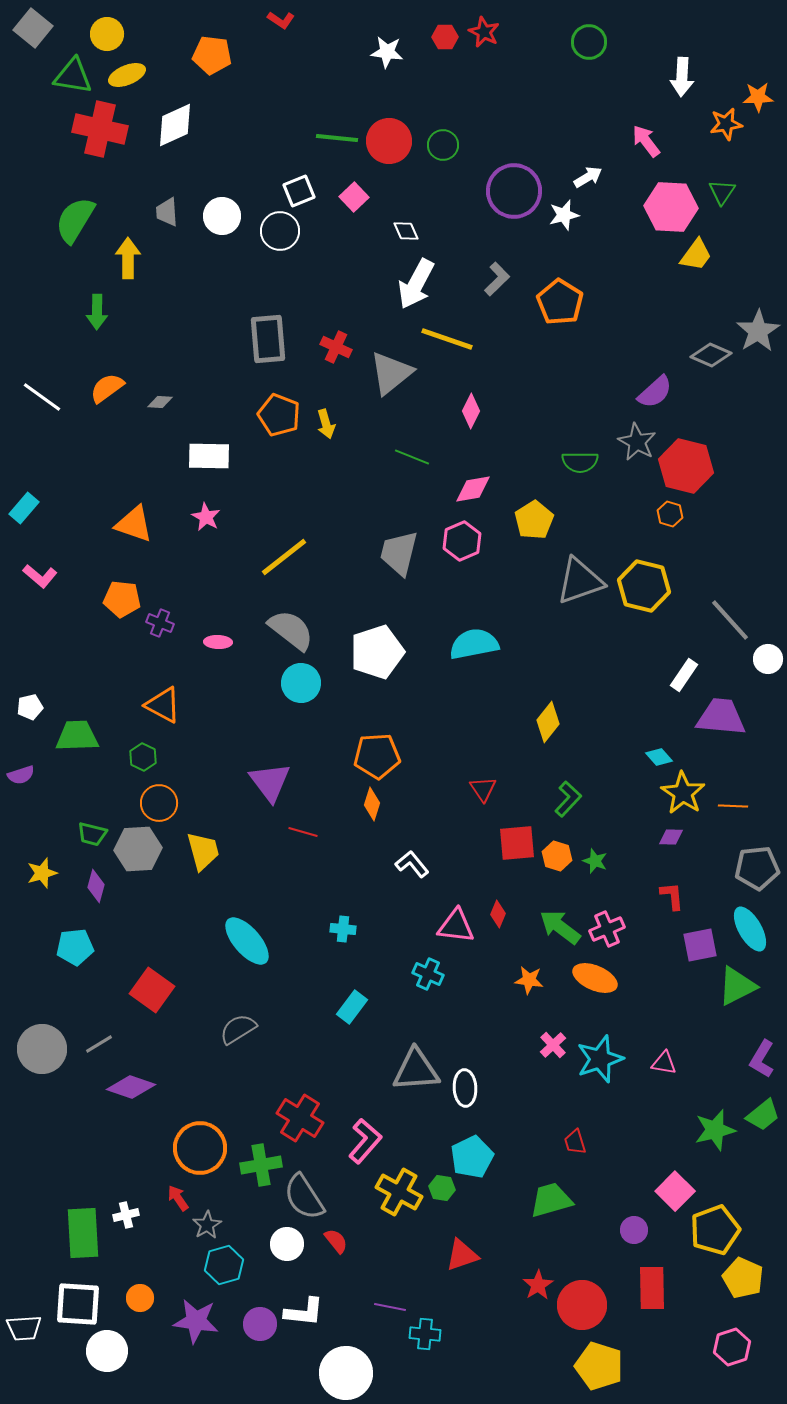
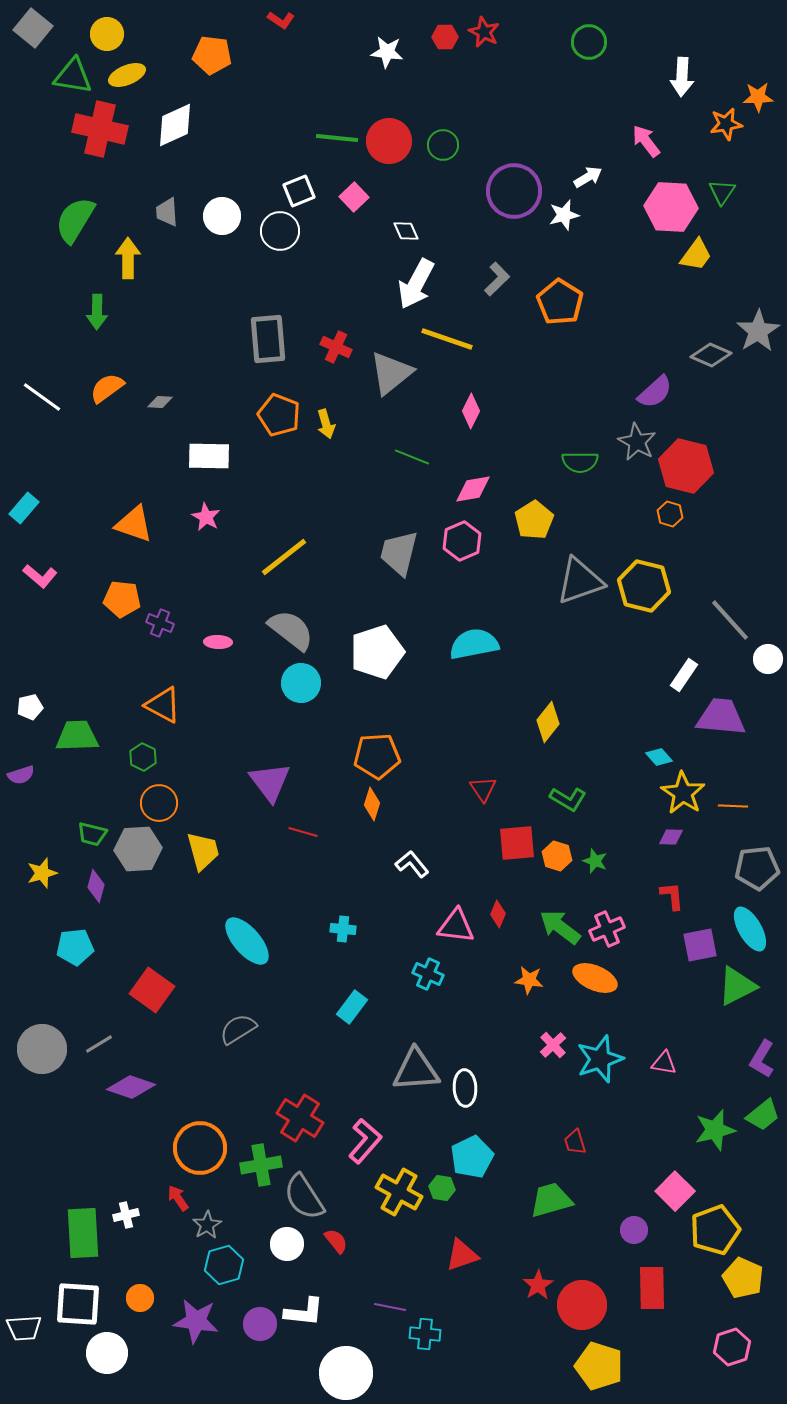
green L-shape at (568, 799): rotated 78 degrees clockwise
white circle at (107, 1351): moved 2 px down
